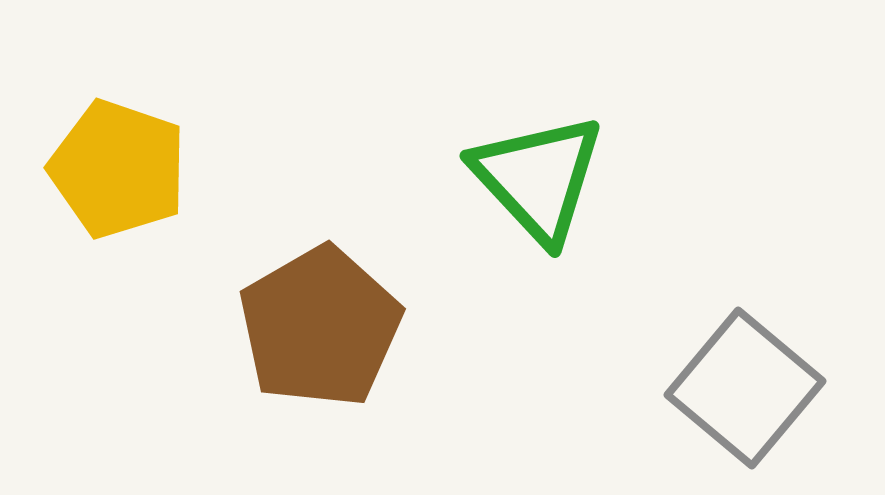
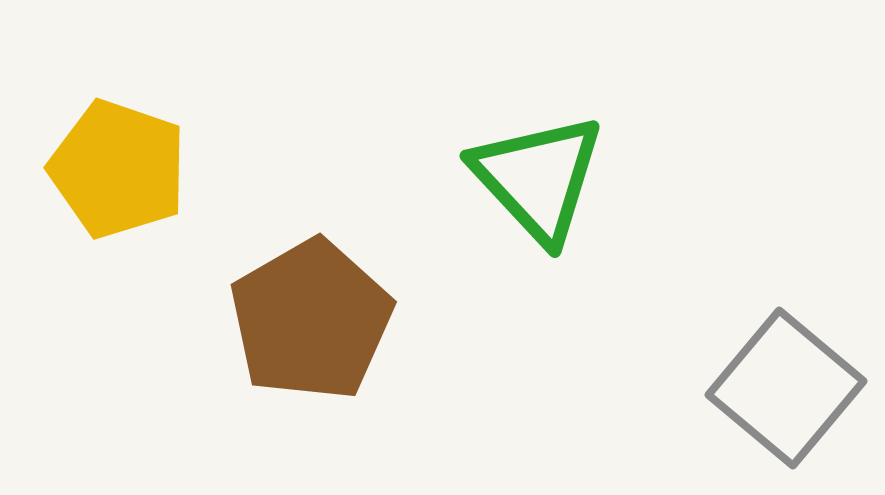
brown pentagon: moved 9 px left, 7 px up
gray square: moved 41 px right
